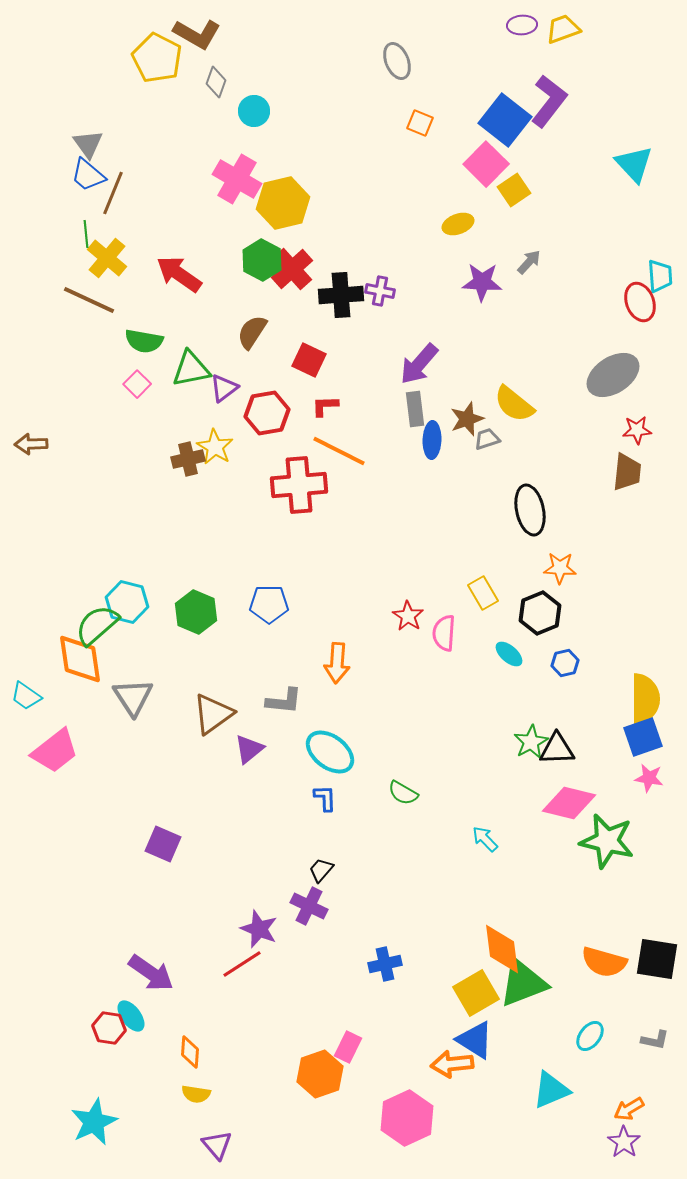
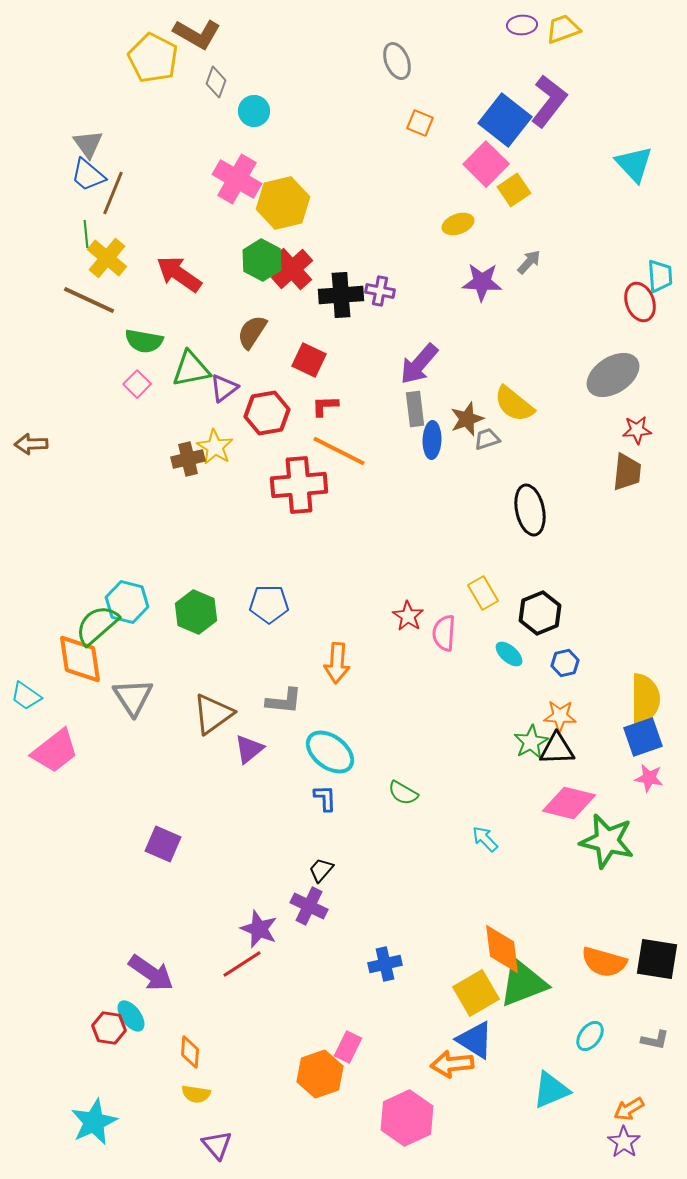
yellow pentagon at (157, 58): moved 4 px left
orange star at (560, 568): moved 148 px down
